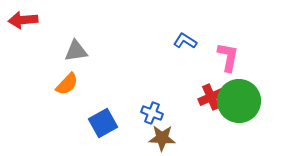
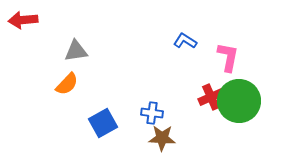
blue cross: rotated 15 degrees counterclockwise
